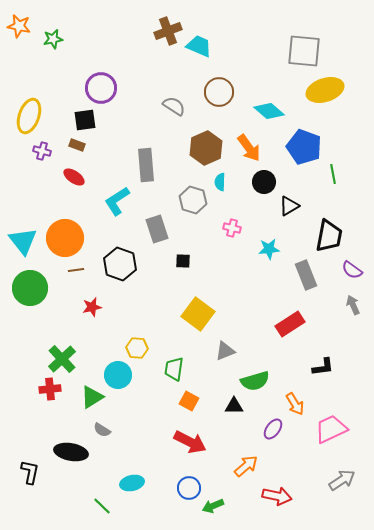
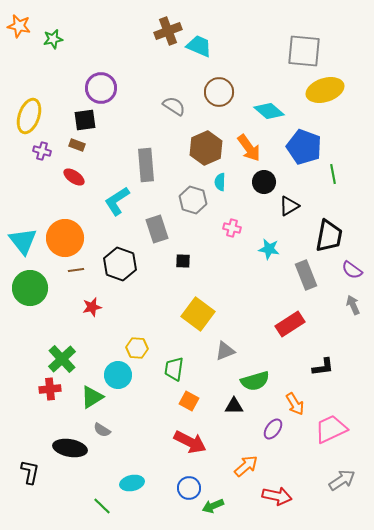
cyan star at (269, 249): rotated 15 degrees clockwise
black ellipse at (71, 452): moved 1 px left, 4 px up
